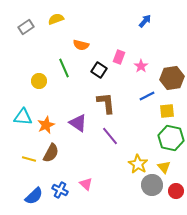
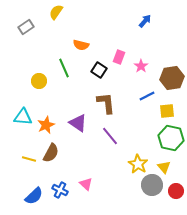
yellow semicircle: moved 7 px up; rotated 35 degrees counterclockwise
